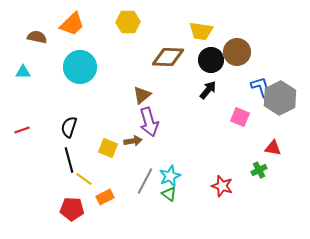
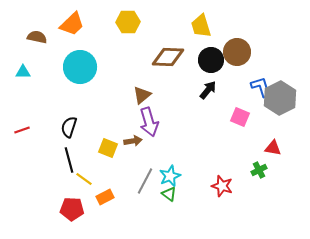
yellow trapezoid: moved 5 px up; rotated 65 degrees clockwise
